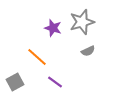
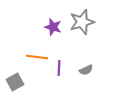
purple star: moved 1 px up
gray semicircle: moved 2 px left, 19 px down
orange line: rotated 35 degrees counterclockwise
purple line: moved 4 px right, 14 px up; rotated 56 degrees clockwise
